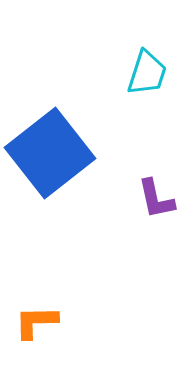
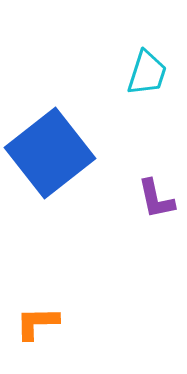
orange L-shape: moved 1 px right, 1 px down
